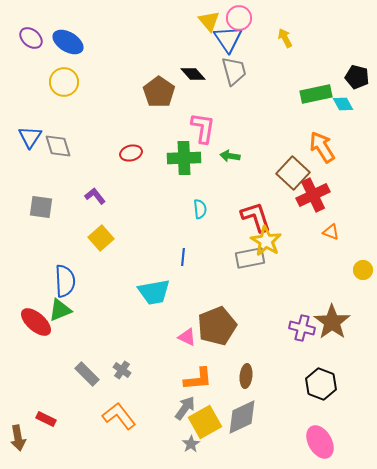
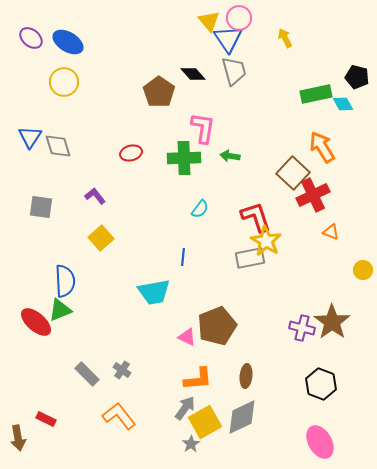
cyan semicircle at (200, 209): rotated 42 degrees clockwise
